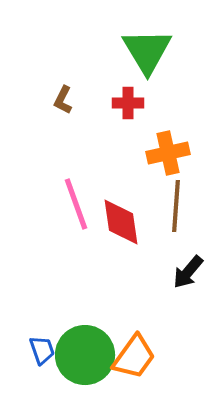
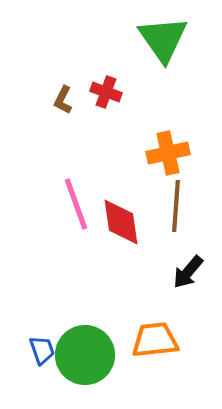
green triangle: moved 16 px right, 12 px up; rotated 4 degrees counterclockwise
red cross: moved 22 px left, 11 px up; rotated 20 degrees clockwise
orange trapezoid: moved 21 px right, 17 px up; rotated 132 degrees counterclockwise
